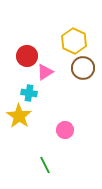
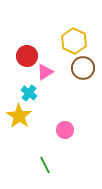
cyan cross: rotated 28 degrees clockwise
